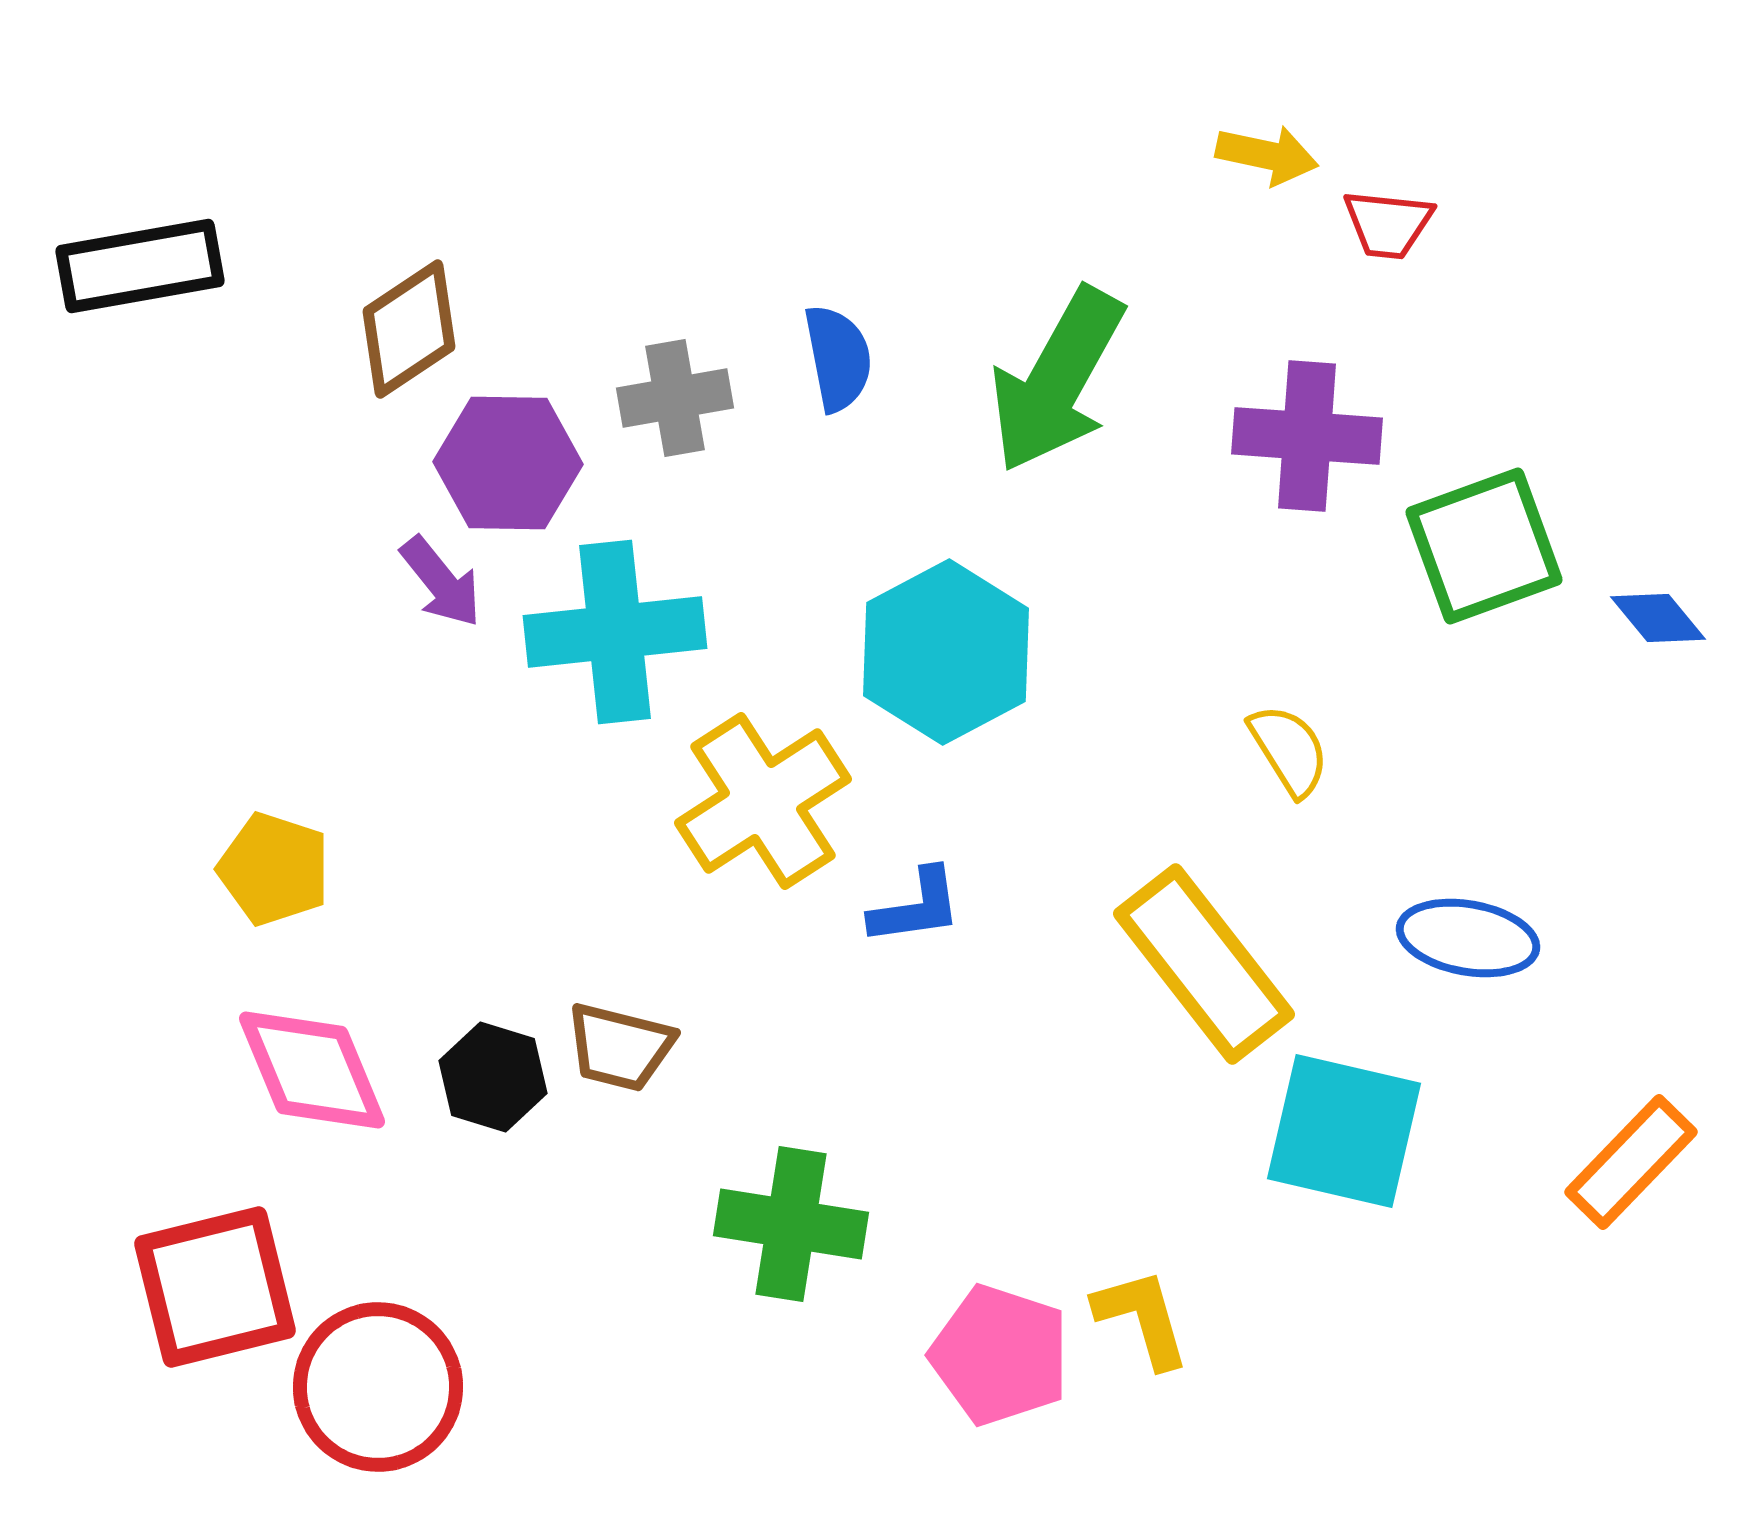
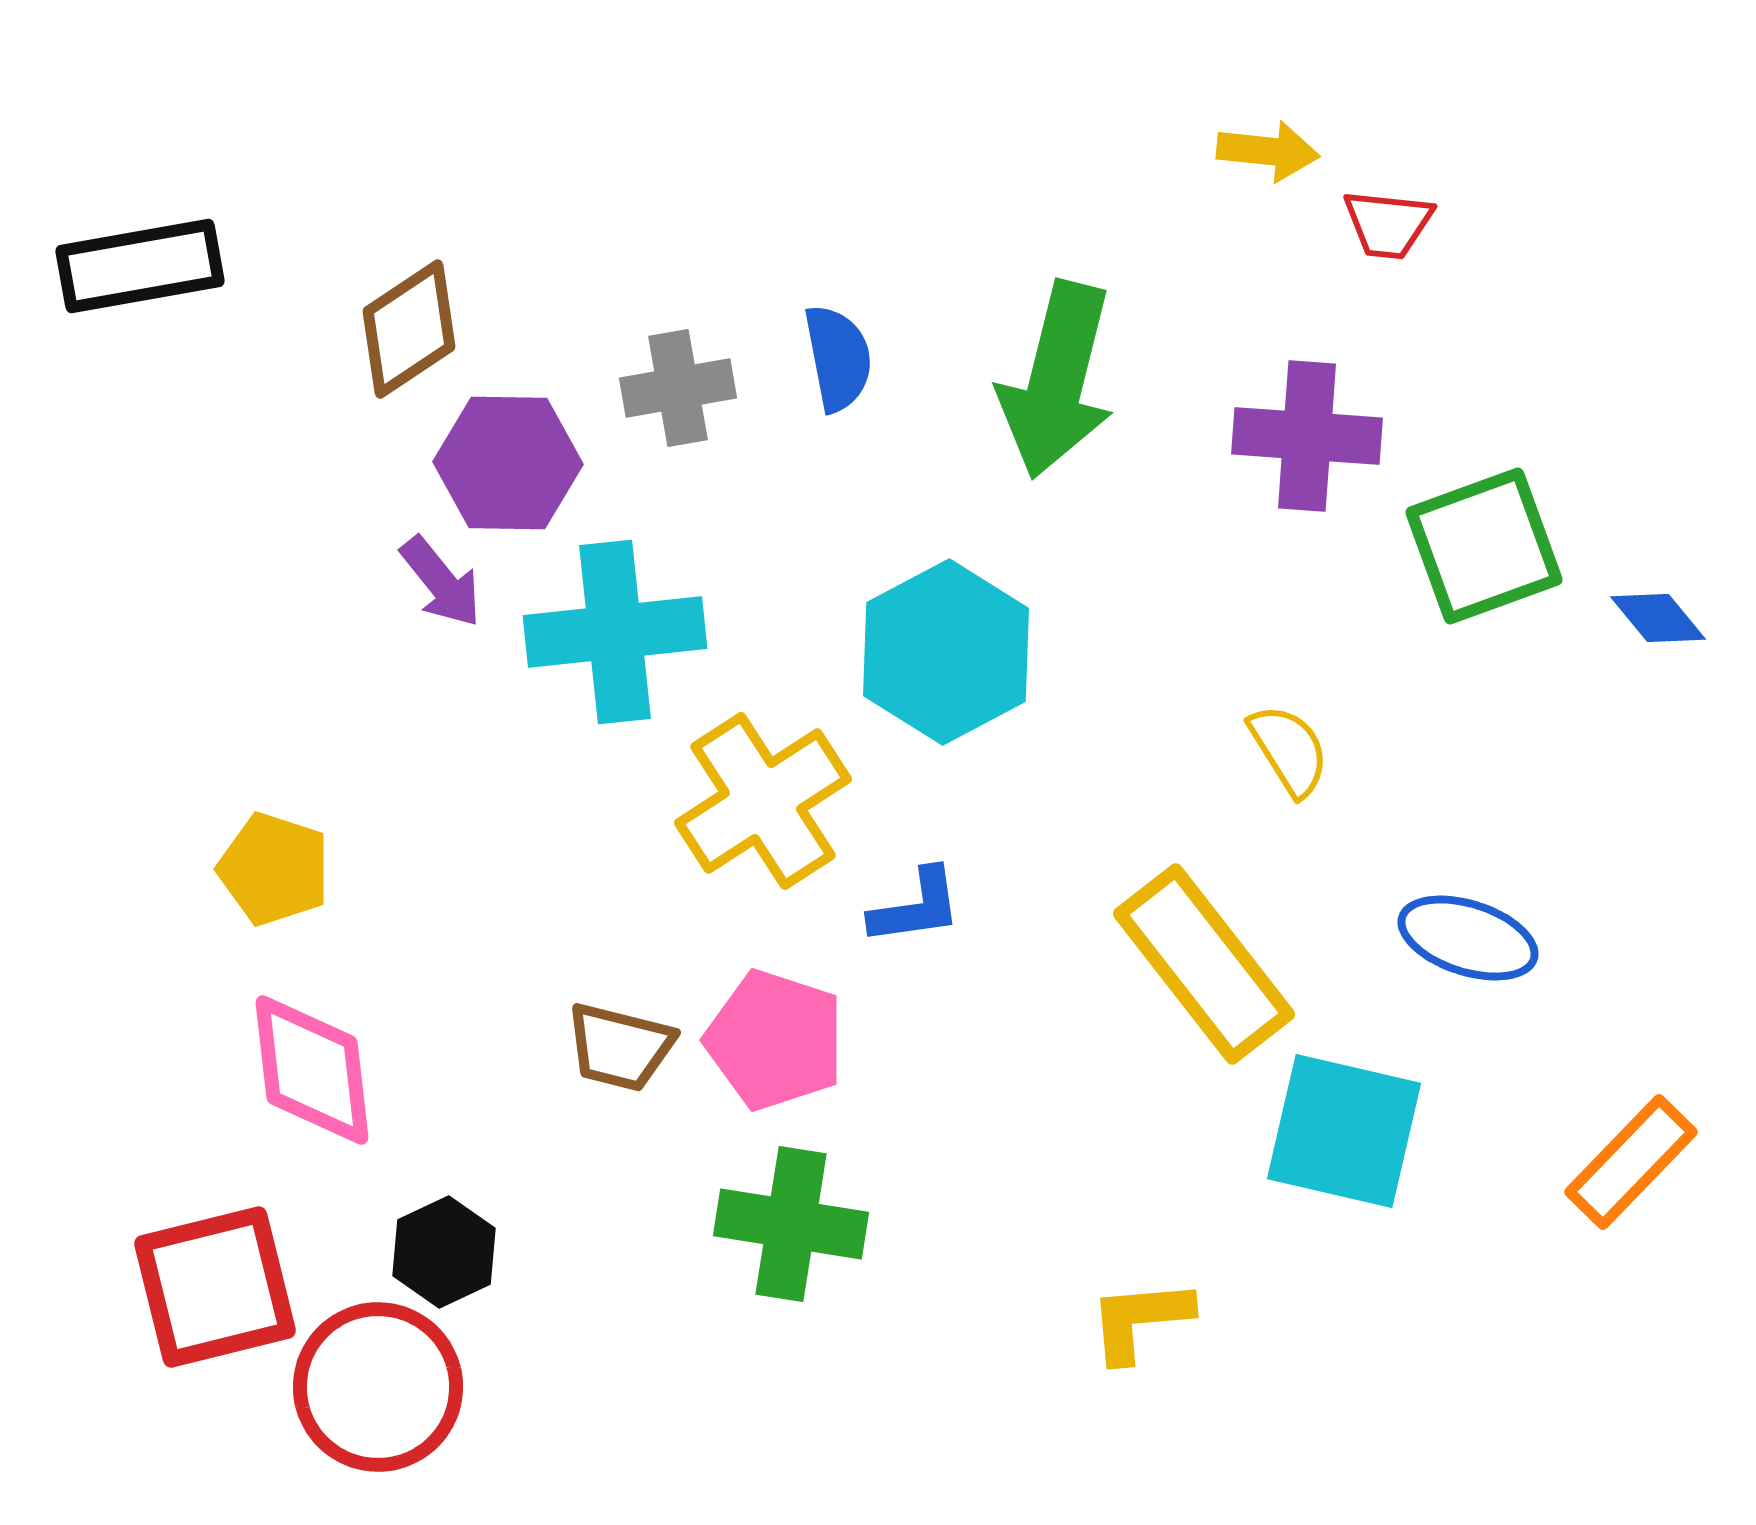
yellow arrow: moved 1 px right, 4 px up; rotated 6 degrees counterclockwise
green arrow: rotated 15 degrees counterclockwise
gray cross: moved 3 px right, 10 px up
blue ellipse: rotated 8 degrees clockwise
pink diamond: rotated 16 degrees clockwise
black hexagon: moved 49 px left, 175 px down; rotated 18 degrees clockwise
yellow L-shape: moved 2 px left, 2 px down; rotated 79 degrees counterclockwise
pink pentagon: moved 225 px left, 315 px up
